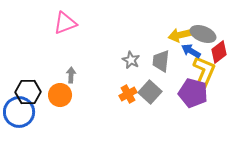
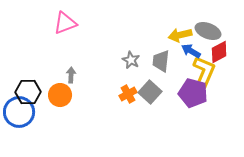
gray ellipse: moved 5 px right, 3 px up
red diamond: rotated 10 degrees clockwise
